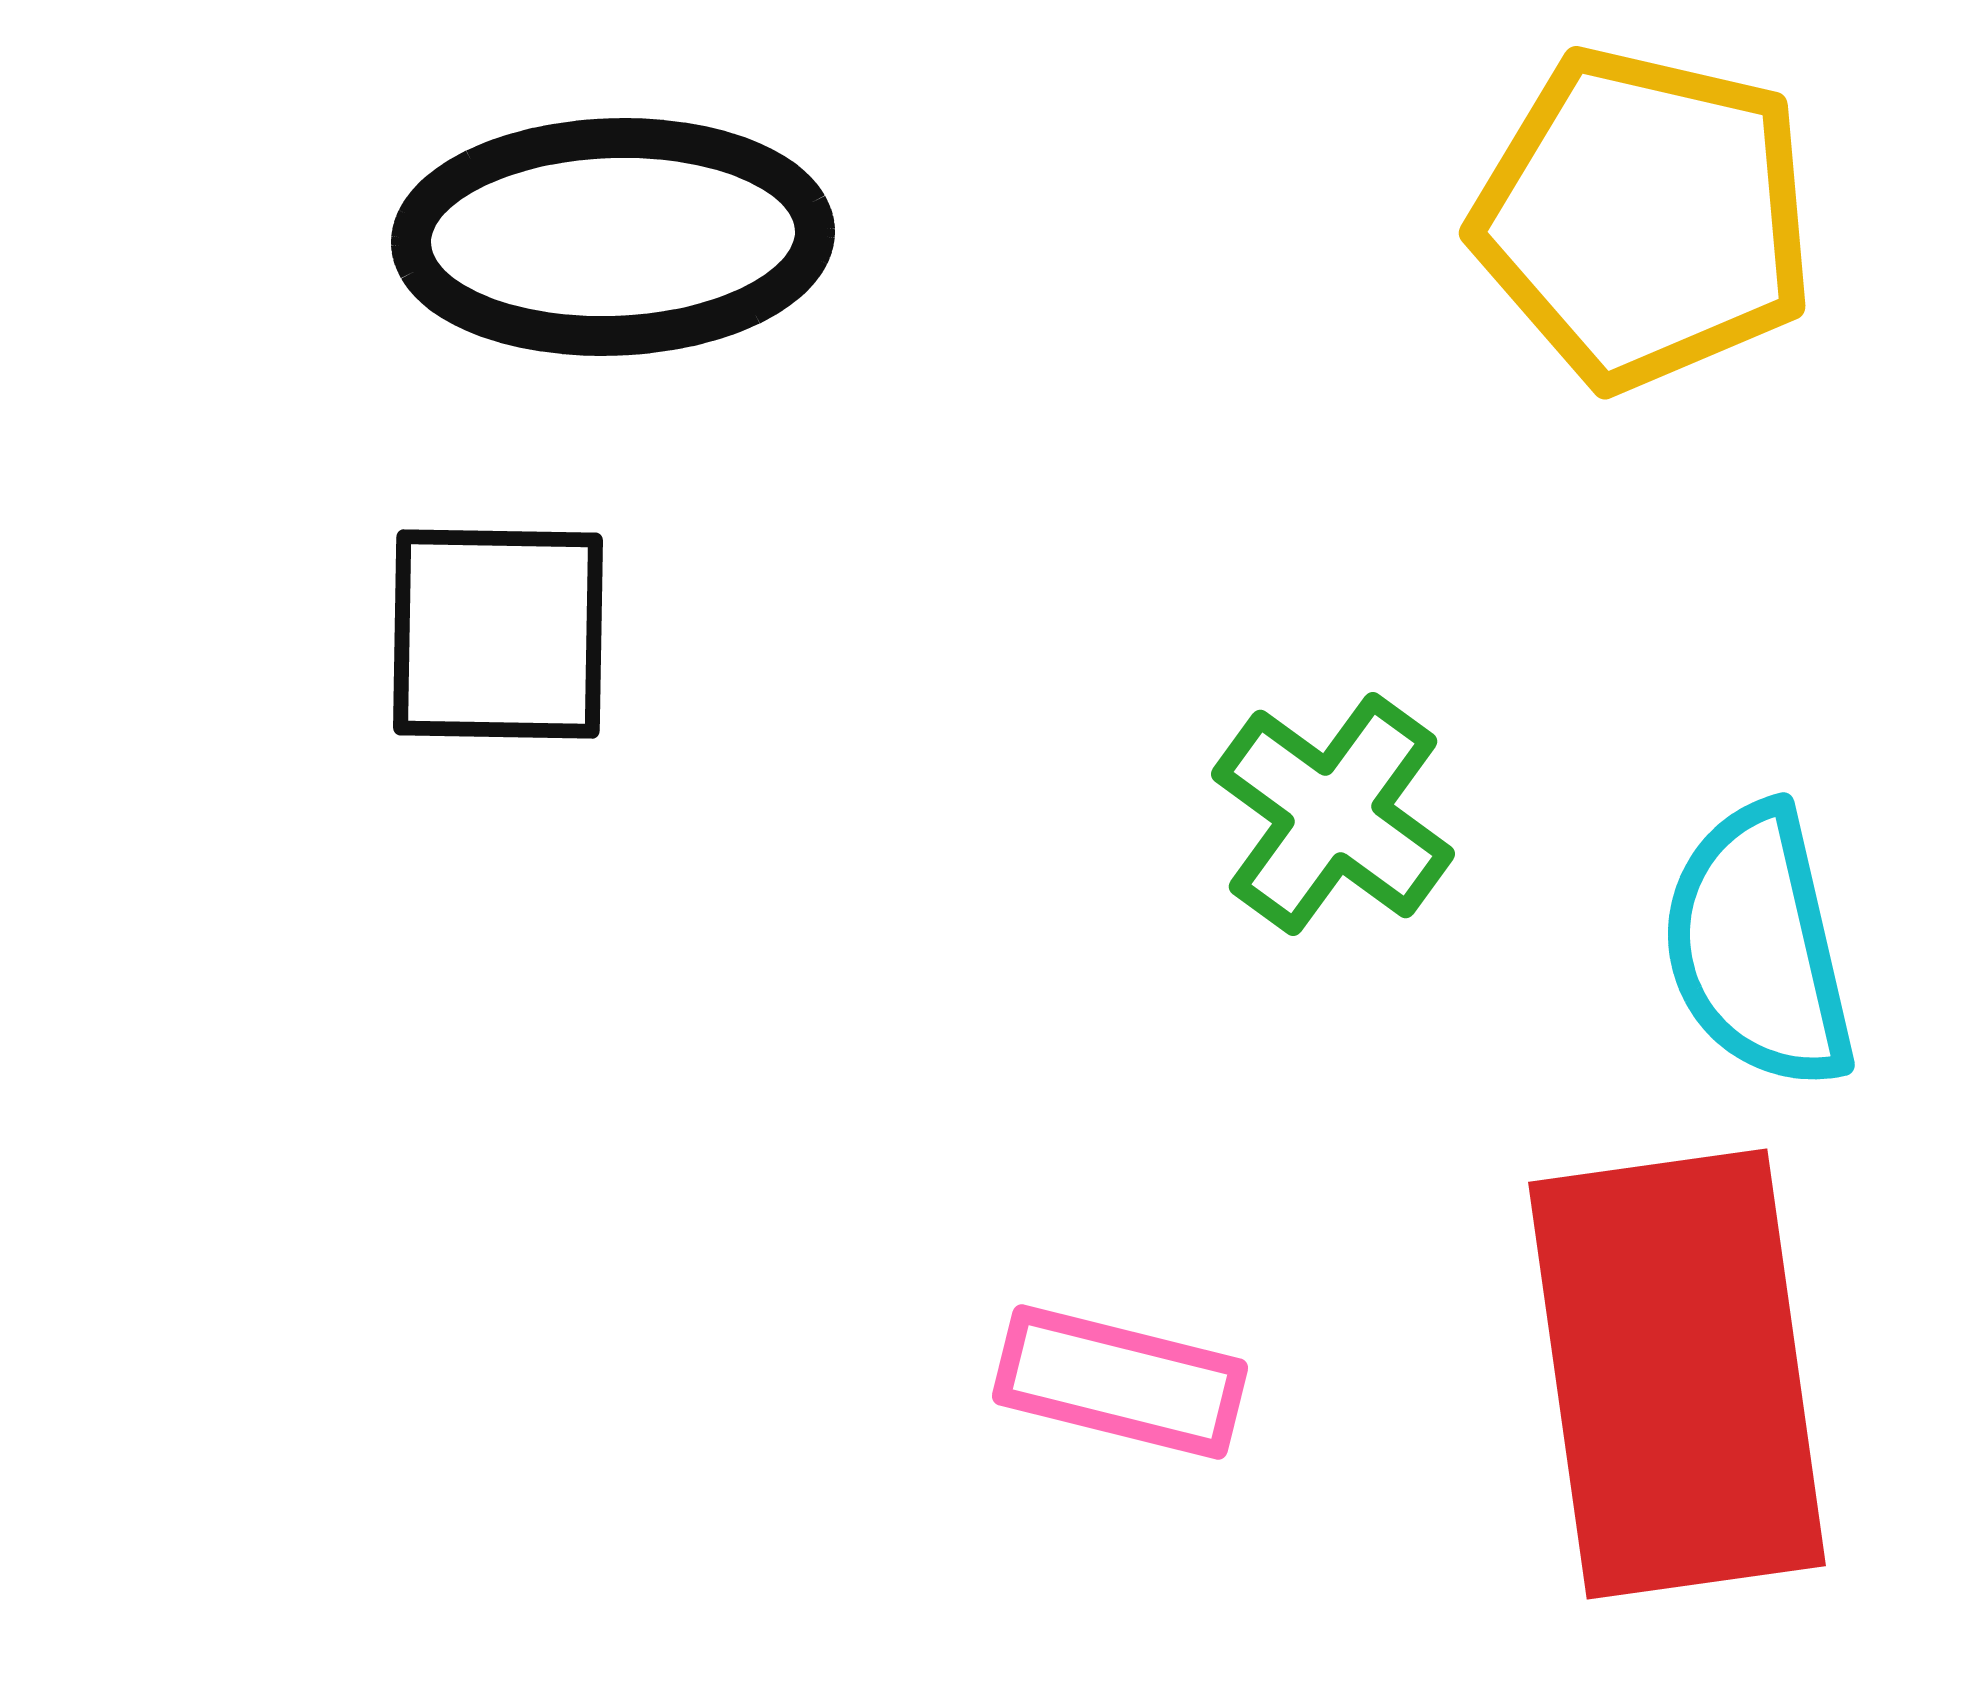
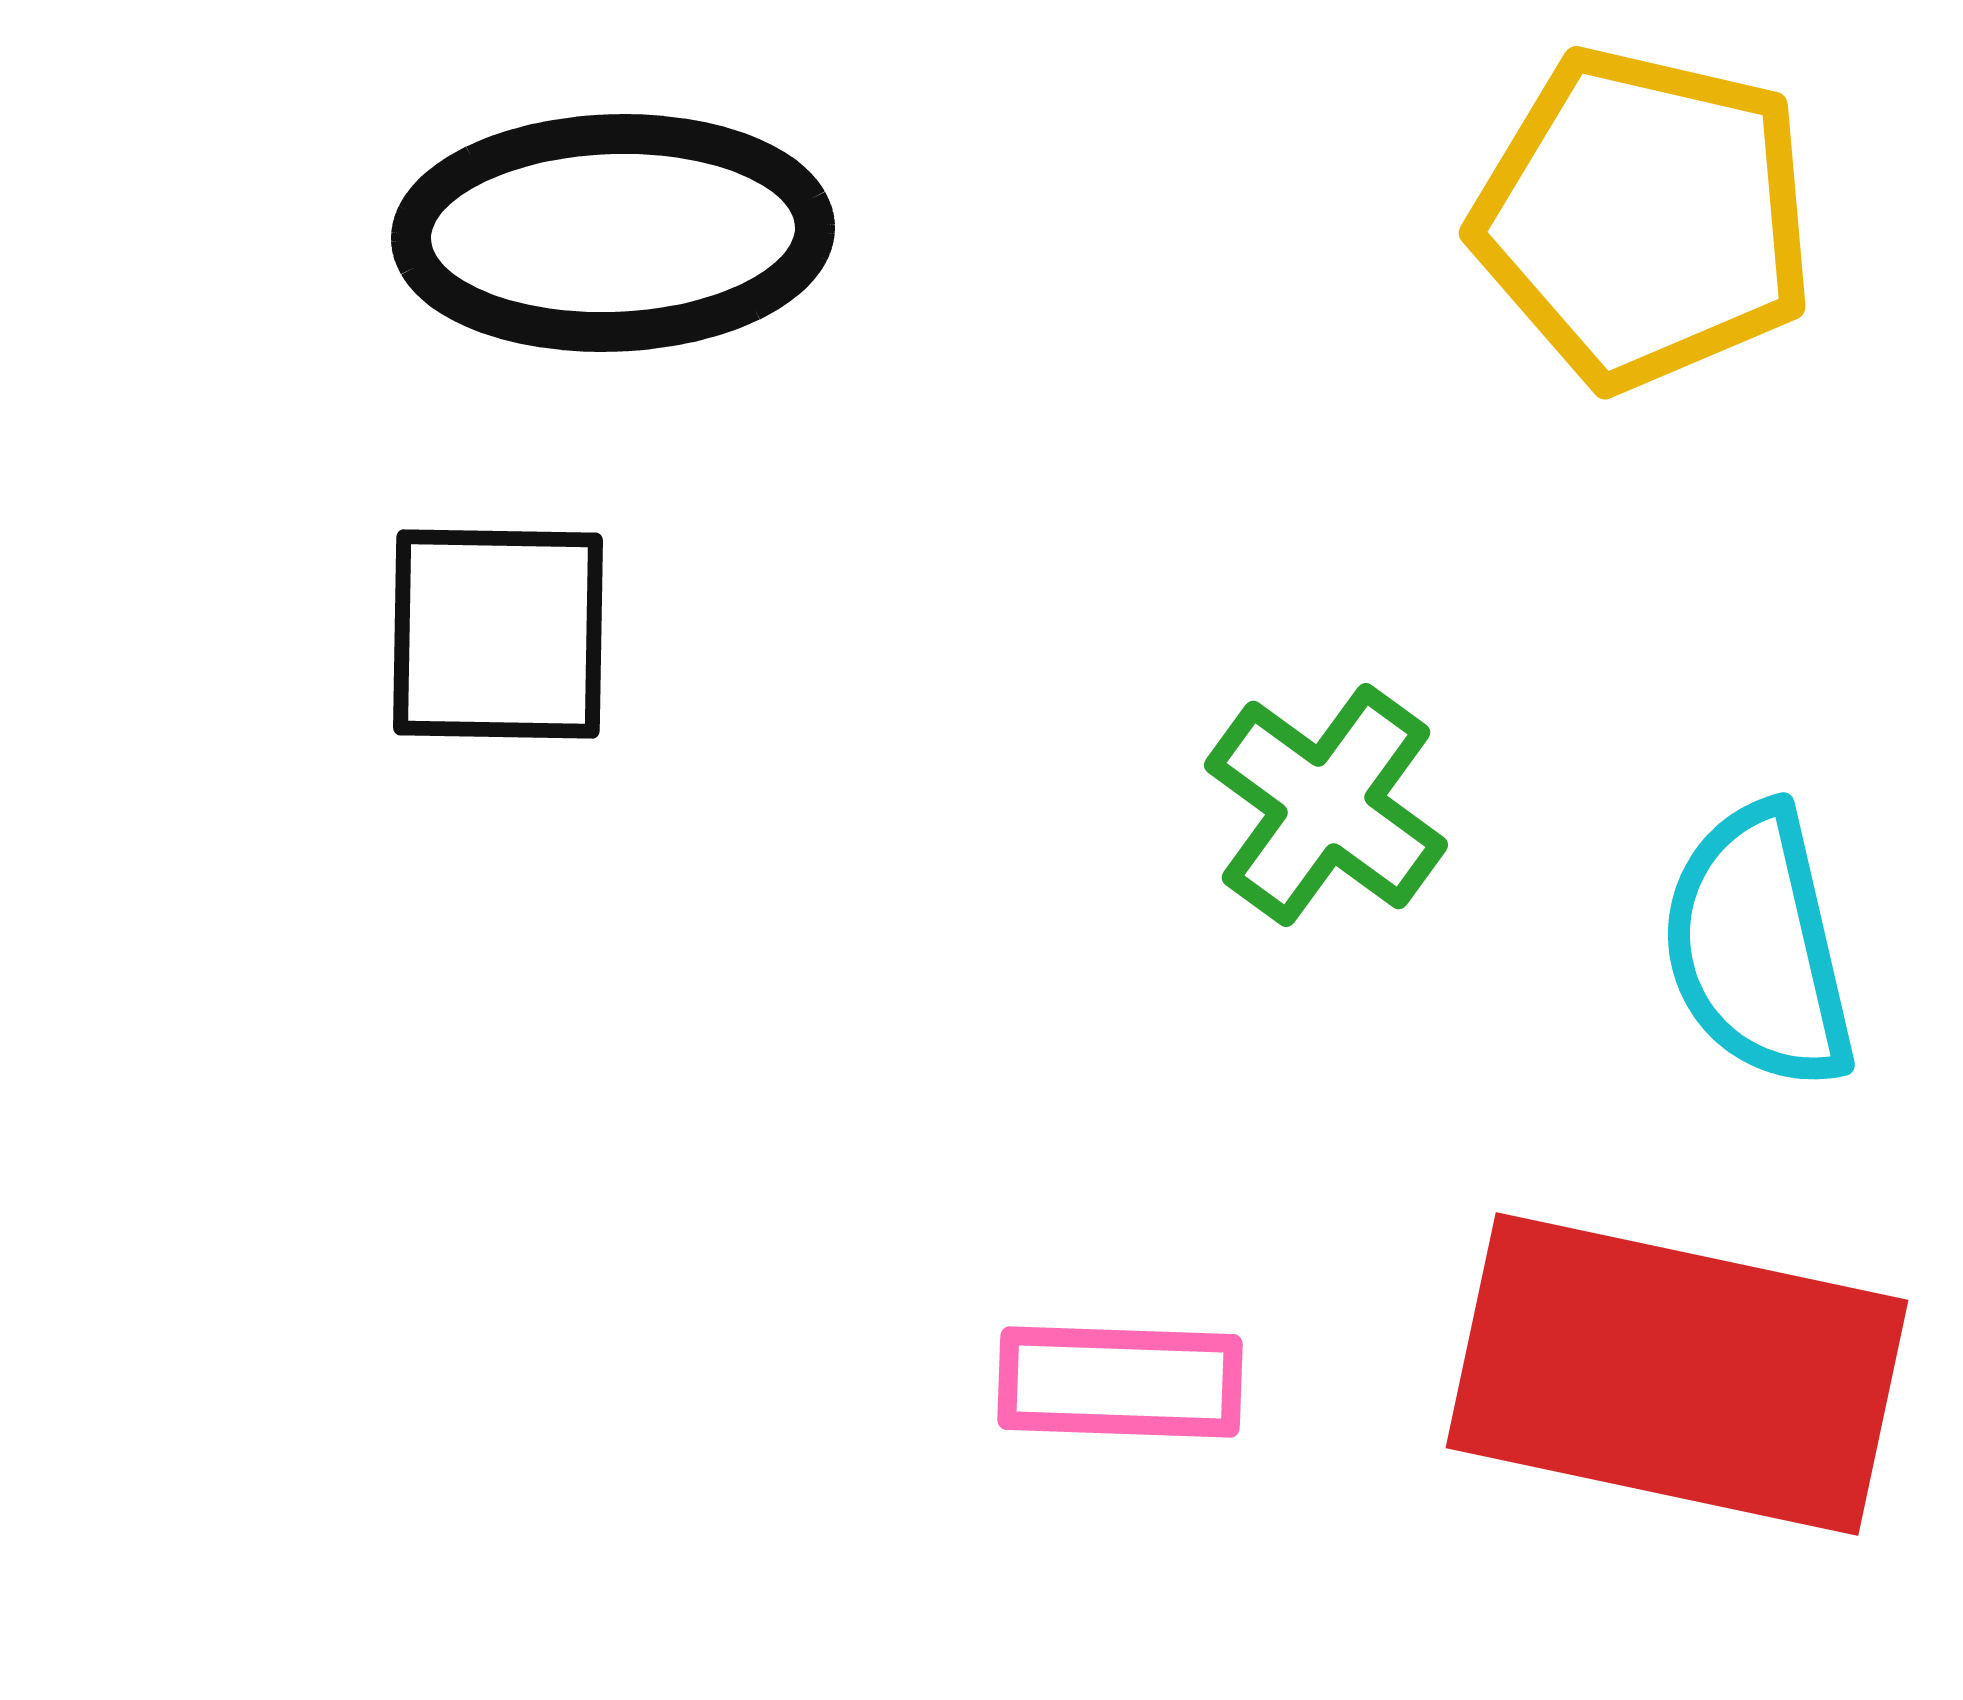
black ellipse: moved 4 px up
green cross: moved 7 px left, 9 px up
red rectangle: rotated 70 degrees counterclockwise
pink rectangle: rotated 12 degrees counterclockwise
